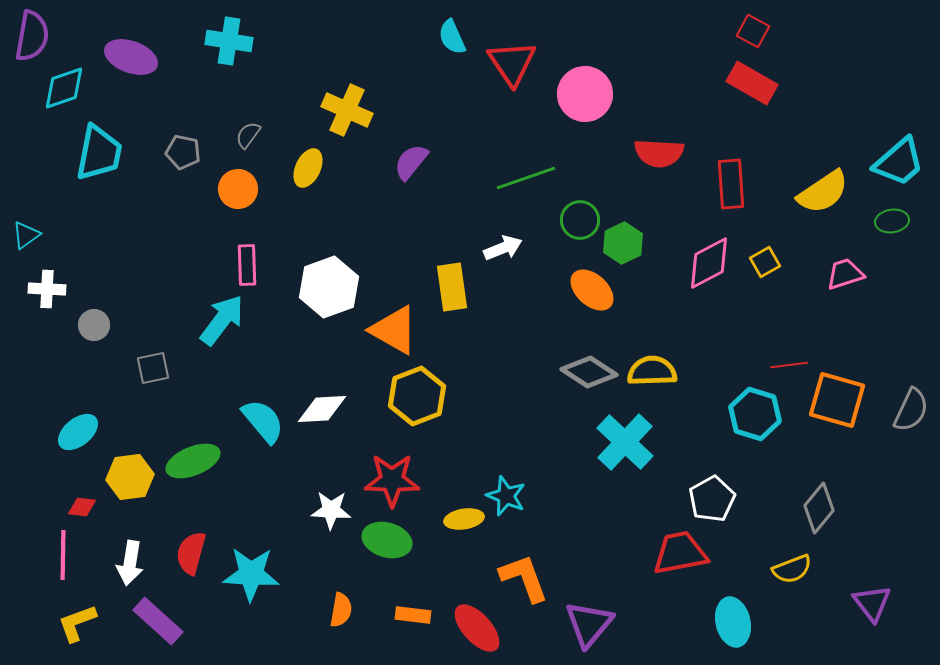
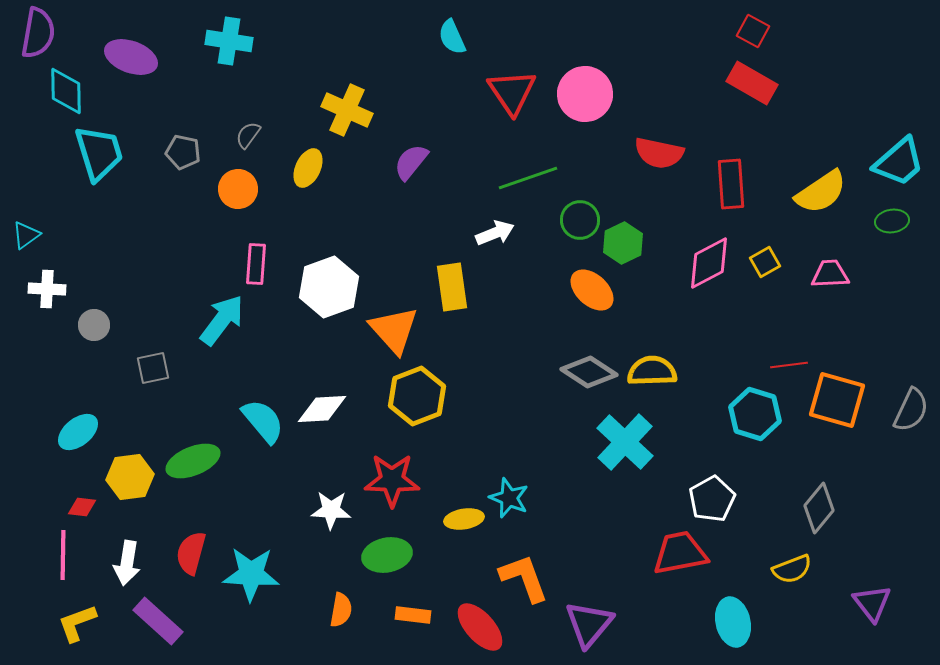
purple semicircle at (32, 36): moved 6 px right, 3 px up
red triangle at (512, 63): moved 29 px down
cyan diamond at (64, 88): moved 2 px right, 3 px down; rotated 72 degrees counterclockwise
cyan trapezoid at (99, 153): rotated 28 degrees counterclockwise
red semicircle at (659, 153): rotated 9 degrees clockwise
green line at (526, 178): moved 2 px right
yellow semicircle at (823, 192): moved 2 px left
white arrow at (503, 248): moved 8 px left, 15 px up
pink rectangle at (247, 265): moved 9 px right, 1 px up; rotated 6 degrees clockwise
pink trapezoid at (845, 274): moved 15 px left; rotated 15 degrees clockwise
orange triangle at (394, 330): rotated 18 degrees clockwise
cyan star at (506, 496): moved 3 px right, 2 px down
green ellipse at (387, 540): moved 15 px down; rotated 27 degrees counterclockwise
white arrow at (130, 563): moved 3 px left
red ellipse at (477, 628): moved 3 px right, 1 px up
